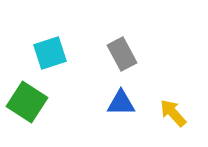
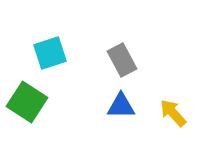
gray rectangle: moved 6 px down
blue triangle: moved 3 px down
